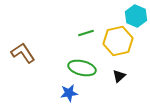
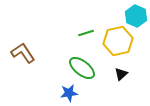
green ellipse: rotated 24 degrees clockwise
black triangle: moved 2 px right, 2 px up
